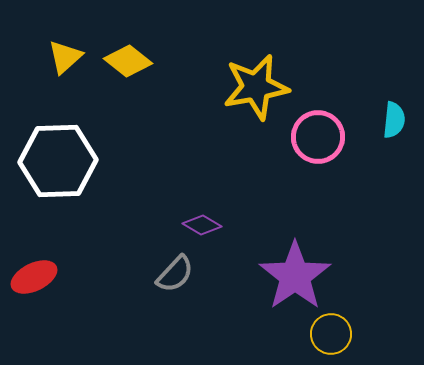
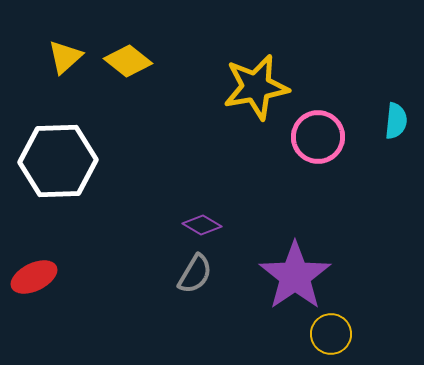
cyan semicircle: moved 2 px right, 1 px down
gray semicircle: moved 20 px right; rotated 12 degrees counterclockwise
